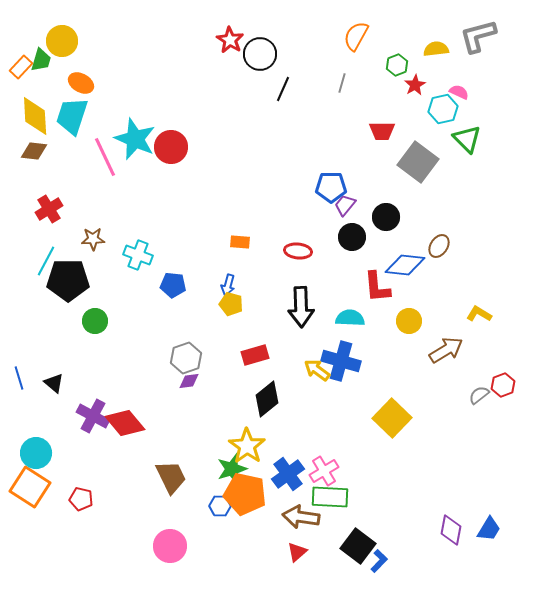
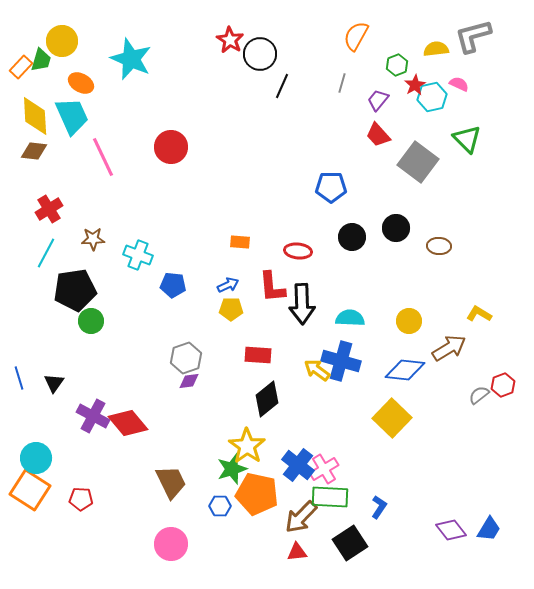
gray L-shape at (478, 36): moved 5 px left
black line at (283, 89): moved 1 px left, 3 px up
pink semicircle at (459, 92): moved 8 px up
cyan hexagon at (443, 109): moved 11 px left, 12 px up
cyan trapezoid at (72, 116): rotated 138 degrees clockwise
red trapezoid at (382, 131): moved 4 px left, 4 px down; rotated 48 degrees clockwise
cyan star at (135, 139): moved 4 px left, 80 px up
pink line at (105, 157): moved 2 px left
purple trapezoid at (345, 205): moved 33 px right, 105 px up
black circle at (386, 217): moved 10 px right, 11 px down
brown ellipse at (439, 246): rotated 60 degrees clockwise
cyan line at (46, 261): moved 8 px up
blue diamond at (405, 265): moved 105 px down
black pentagon at (68, 280): moved 7 px right, 10 px down; rotated 9 degrees counterclockwise
blue arrow at (228, 285): rotated 130 degrees counterclockwise
red L-shape at (377, 287): moved 105 px left
yellow pentagon at (231, 304): moved 5 px down; rotated 15 degrees counterclockwise
black arrow at (301, 307): moved 1 px right, 3 px up
green circle at (95, 321): moved 4 px left
brown arrow at (446, 350): moved 3 px right, 2 px up
red rectangle at (255, 355): moved 3 px right; rotated 20 degrees clockwise
black triangle at (54, 383): rotated 25 degrees clockwise
red diamond at (125, 423): moved 3 px right
cyan circle at (36, 453): moved 5 px down
pink cross at (324, 471): moved 2 px up
blue cross at (288, 474): moved 10 px right, 9 px up; rotated 16 degrees counterclockwise
brown trapezoid at (171, 477): moved 5 px down
orange square at (30, 487): moved 3 px down
orange pentagon at (245, 494): moved 12 px right
red pentagon at (81, 499): rotated 10 degrees counterclockwise
brown arrow at (301, 517): rotated 54 degrees counterclockwise
purple diamond at (451, 530): rotated 48 degrees counterclockwise
pink circle at (170, 546): moved 1 px right, 2 px up
black square at (358, 546): moved 8 px left, 3 px up; rotated 20 degrees clockwise
red triangle at (297, 552): rotated 35 degrees clockwise
blue L-shape at (379, 561): moved 54 px up; rotated 10 degrees counterclockwise
